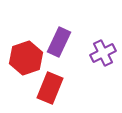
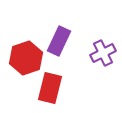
purple rectangle: moved 1 px up
red rectangle: rotated 8 degrees counterclockwise
